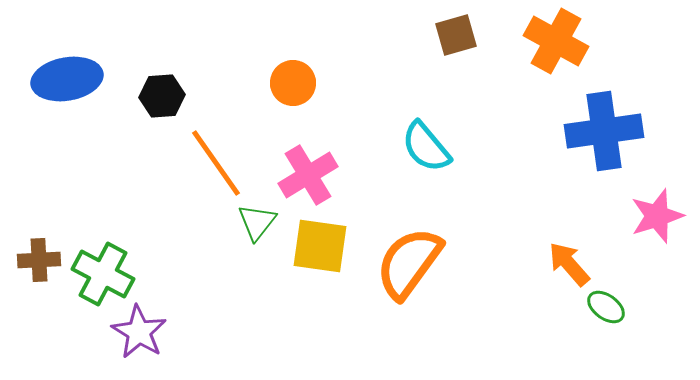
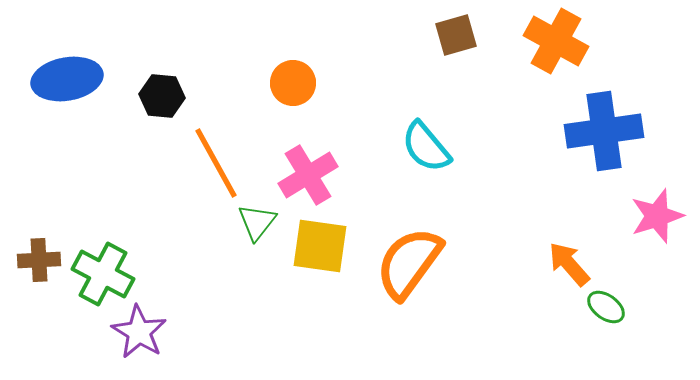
black hexagon: rotated 9 degrees clockwise
orange line: rotated 6 degrees clockwise
